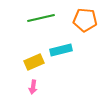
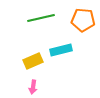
orange pentagon: moved 2 px left
yellow rectangle: moved 1 px left, 1 px up
